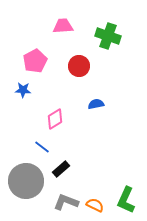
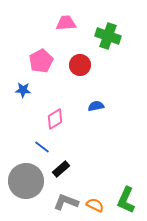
pink trapezoid: moved 3 px right, 3 px up
pink pentagon: moved 6 px right
red circle: moved 1 px right, 1 px up
blue semicircle: moved 2 px down
